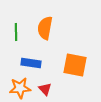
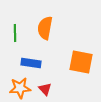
green line: moved 1 px left, 1 px down
orange square: moved 6 px right, 3 px up
